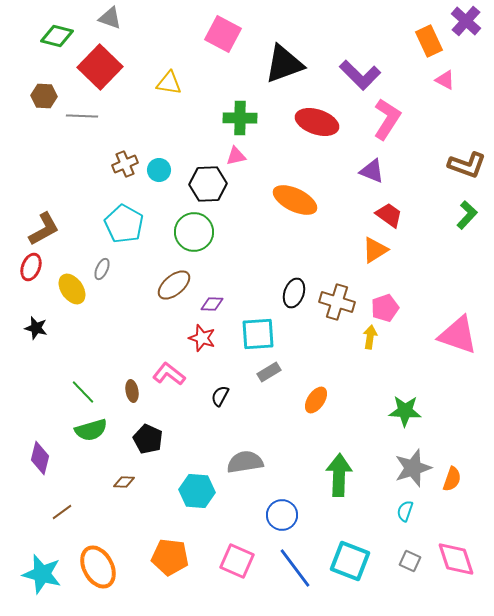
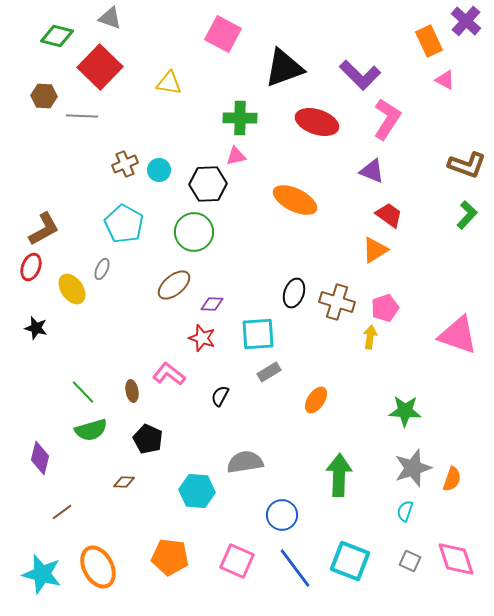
black triangle at (284, 64): moved 4 px down
